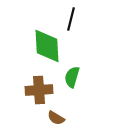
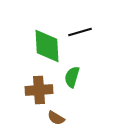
black line: moved 9 px right, 13 px down; rotated 60 degrees clockwise
